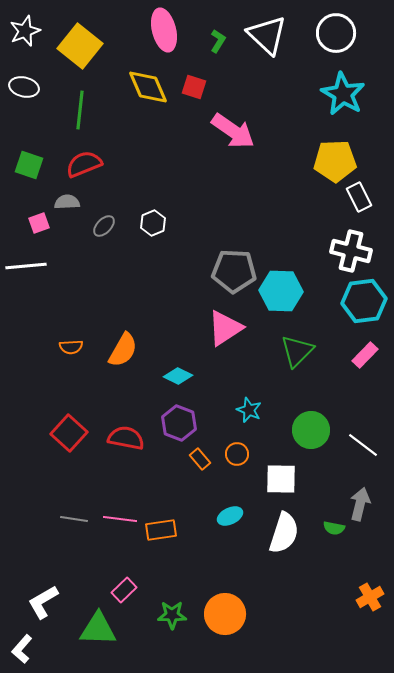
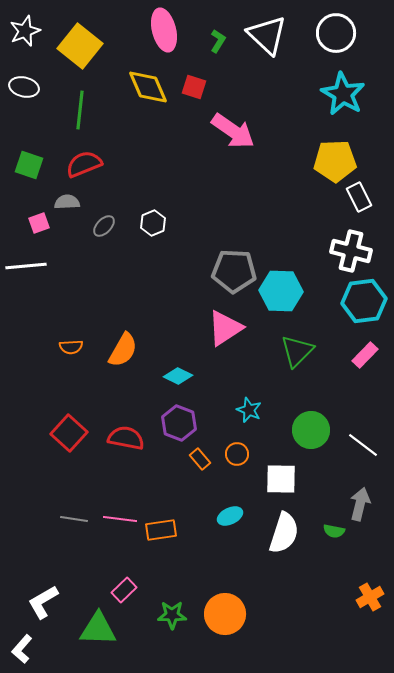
green semicircle at (334, 528): moved 3 px down
